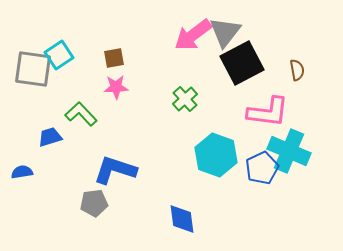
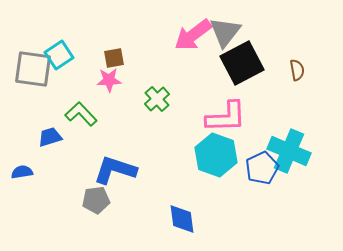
pink star: moved 7 px left, 7 px up
green cross: moved 28 px left
pink L-shape: moved 42 px left, 5 px down; rotated 9 degrees counterclockwise
gray pentagon: moved 2 px right, 3 px up
